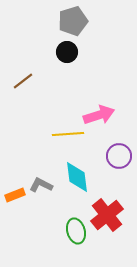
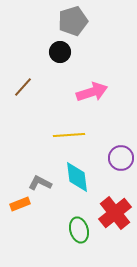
black circle: moved 7 px left
brown line: moved 6 px down; rotated 10 degrees counterclockwise
pink arrow: moved 7 px left, 23 px up
yellow line: moved 1 px right, 1 px down
purple circle: moved 2 px right, 2 px down
gray L-shape: moved 1 px left, 2 px up
orange rectangle: moved 5 px right, 9 px down
red cross: moved 8 px right, 2 px up
green ellipse: moved 3 px right, 1 px up
